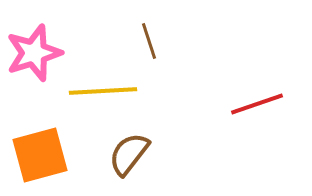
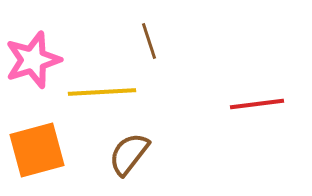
pink star: moved 1 px left, 7 px down
yellow line: moved 1 px left, 1 px down
red line: rotated 12 degrees clockwise
orange square: moved 3 px left, 5 px up
